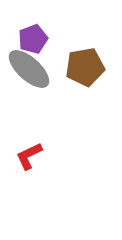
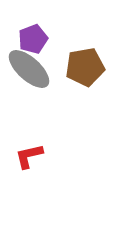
red L-shape: rotated 12 degrees clockwise
